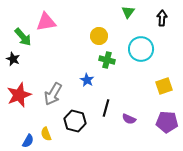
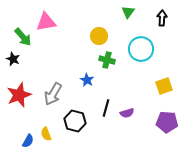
purple semicircle: moved 2 px left, 6 px up; rotated 40 degrees counterclockwise
